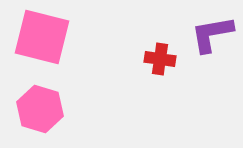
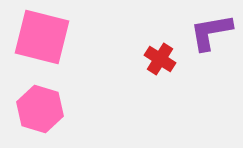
purple L-shape: moved 1 px left, 2 px up
red cross: rotated 24 degrees clockwise
